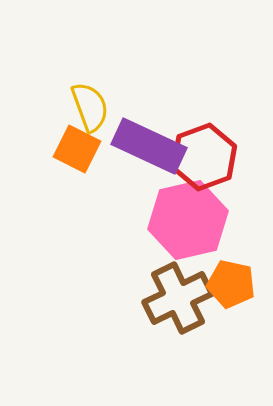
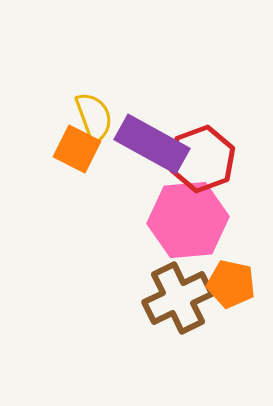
yellow semicircle: moved 4 px right, 10 px down
purple rectangle: moved 3 px right, 2 px up; rotated 4 degrees clockwise
red hexagon: moved 2 px left, 2 px down
pink hexagon: rotated 8 degrees clockwise
